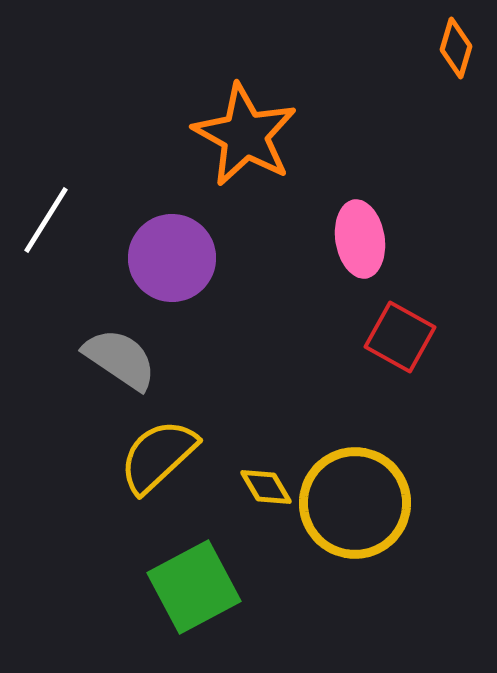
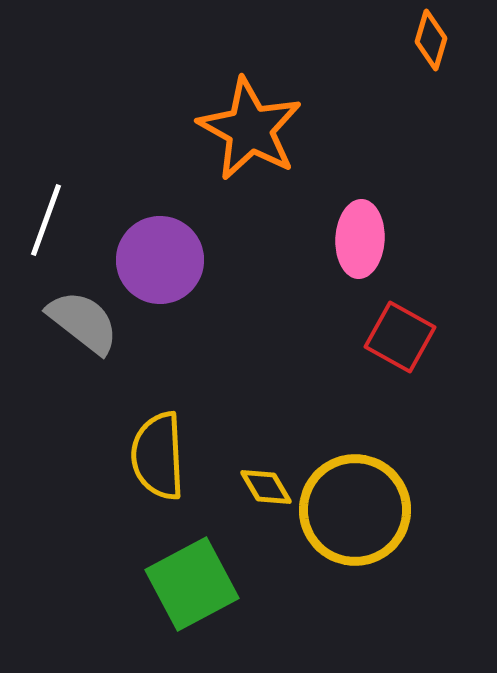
orange diamond: moved 25 px left, 8 px up
orange star: moved 5 px right, 6 px up
white line: rotated 12 degrees counterclockwise
pink ellipse: rotated 12 degrees clockwise
purple circle: moved 12 px left, 2 px down
gray semicircle: moved 37 px left, 37 px up; rotated 4 degrees clockwise
yellow semicircle: rotated 50 degrees counterclockwise
yellow circle: moved 7 px down
green square: moved 2 px left, 3 px up
